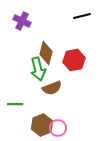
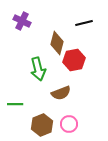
black line: moved 2 px right, 7 px down
brown diamond: moved 11 px right, 10 px up
brown semicircle: moved 9 px right, 5 px down
pink circle: moved 11 px right, 4 px up
